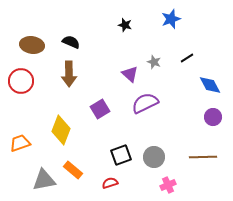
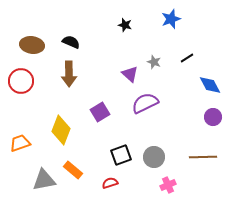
purple square: moved 3 px down
